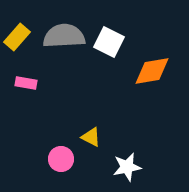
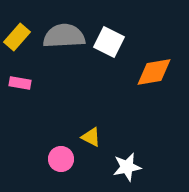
orange diamond: moved 2 px right, 1 px down
pink rectangle: moved 6 px left
